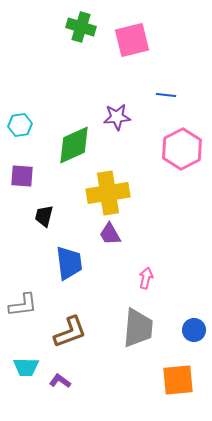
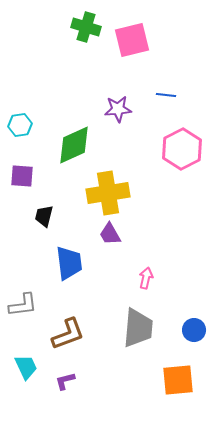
green cross: moved 5 px right
purple star: moved 1 px right, 8 px up
brown L-shape: moved 2 px left, 2 px down
cyan trapezoid: rotated 116 degrees counterclockwise
purple L-shape: moved 5 px right; rotated 50 degrees counterclockwise
